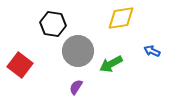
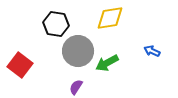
yellow diamond: moved 11 px left
black hexagon: moved 3 px right
green arrow: moved 4 px left, 1 px up
